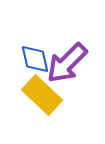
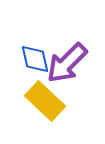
yellow rectangle: moved 3 px right, 6 px down
